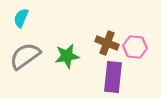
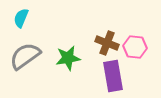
green star: moved 1 px right, 2 px down
purple rectangle: moved 1 px up; rotated 16 degrees counterclockwise
